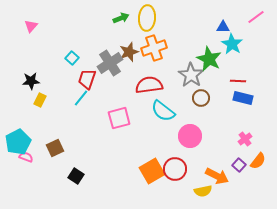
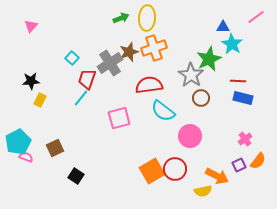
green star: rotated 20 degrees clockwise
purple square: rotated 24 degrees clockwise
